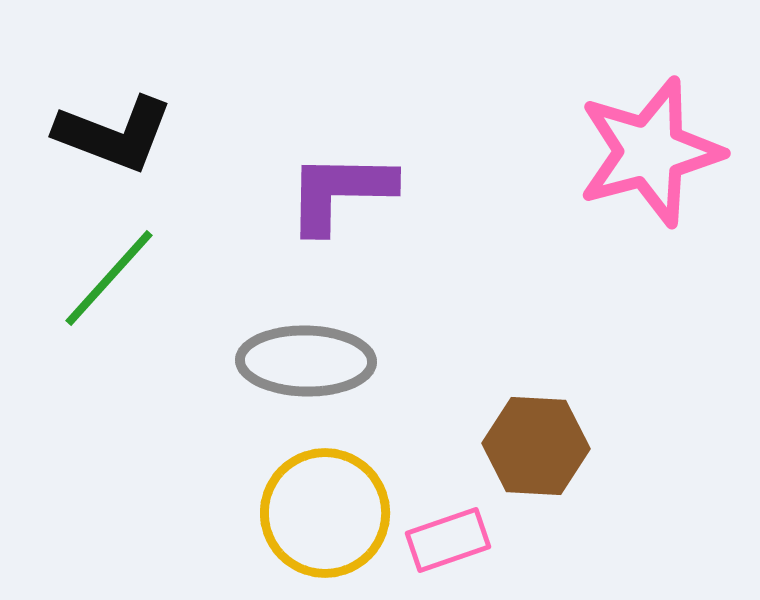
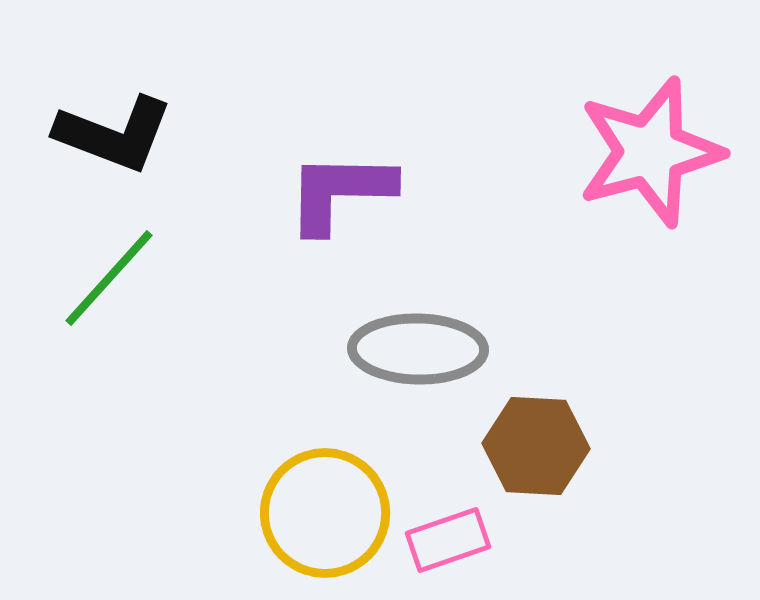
gray ellipse: moved 112 px right, 12 px up
